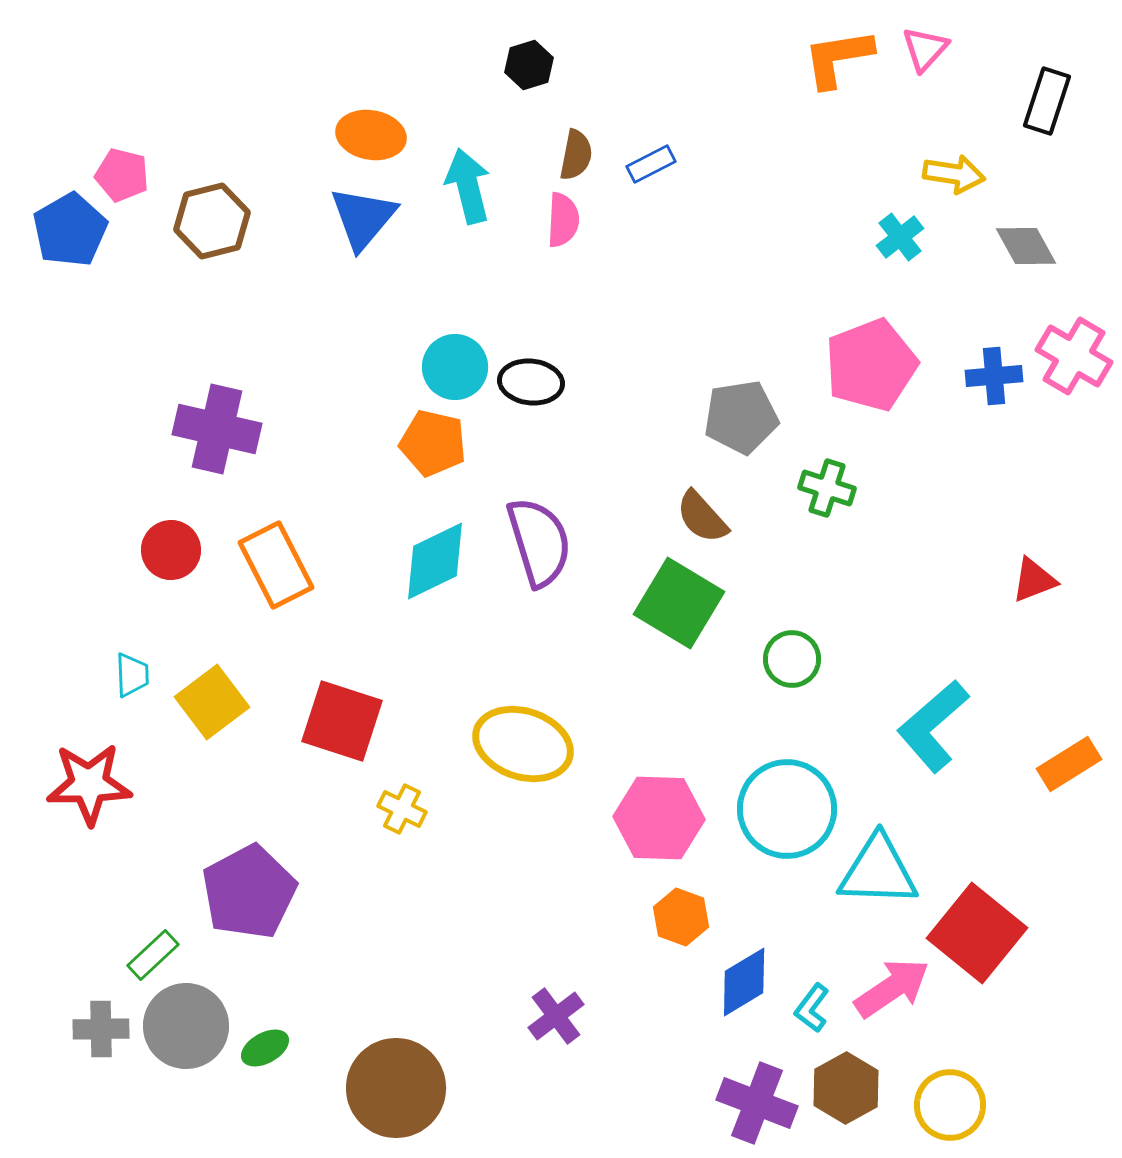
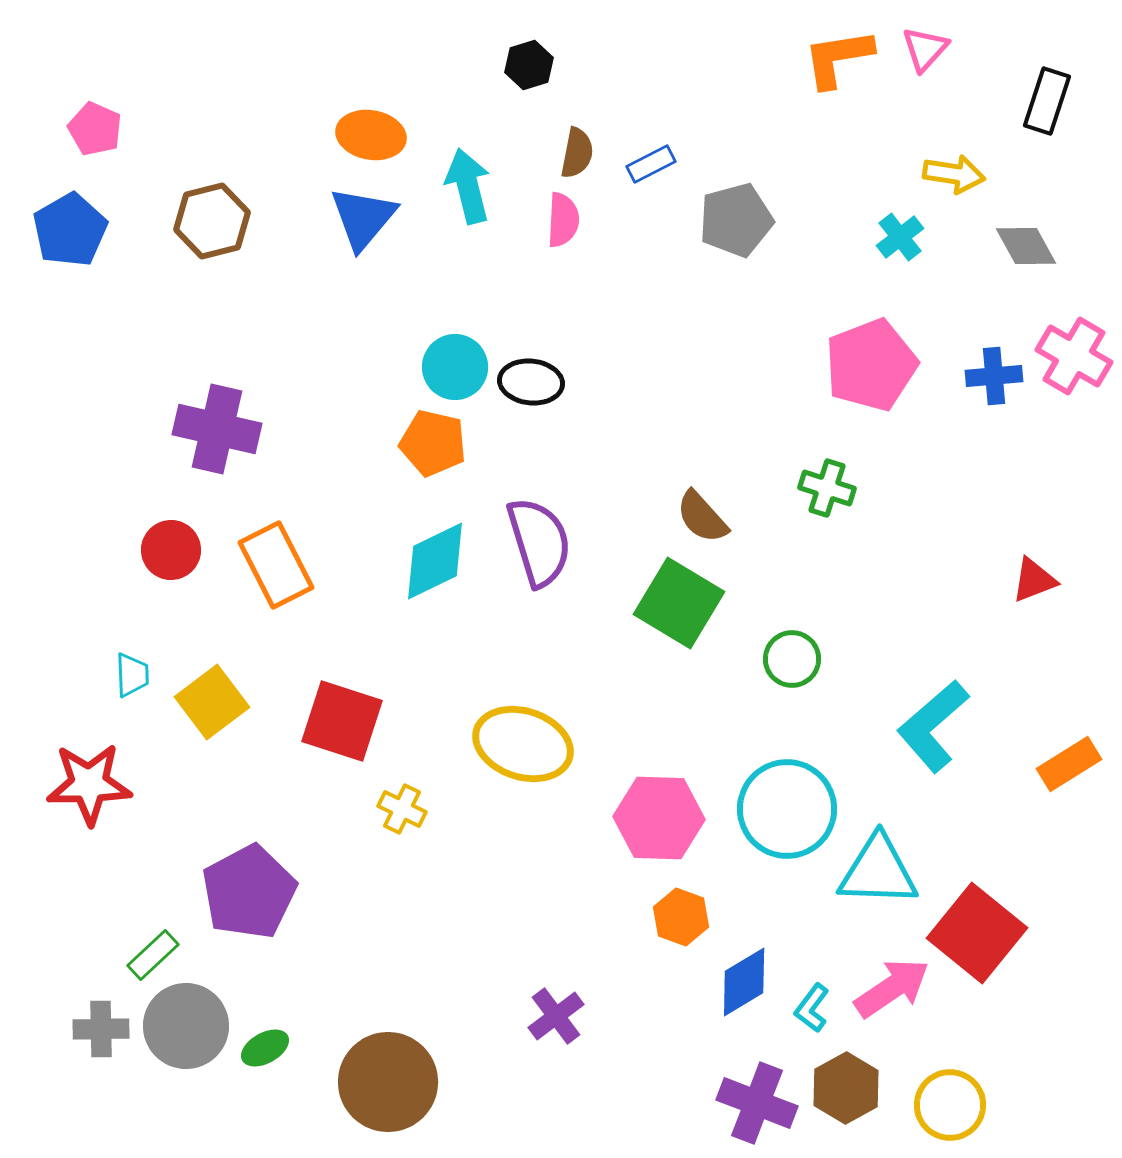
brown semicircle at (576, 155): moved 1 px right, 2 px up
pink pentagon at (122, 175): moved 27 px left, 46 px up; rotated 10 degrees clockwise
gray pentagon at (741, 417): moved 5 px left, 197 px up; rotated 6 degrees counterclockwise
brown circle at (396, 1088): moved 8 px left, 6 px up
